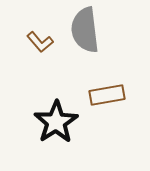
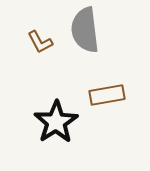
brown L-shape: rotated 12 degrees clockwise
